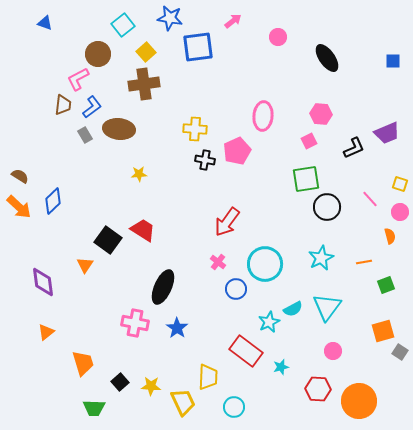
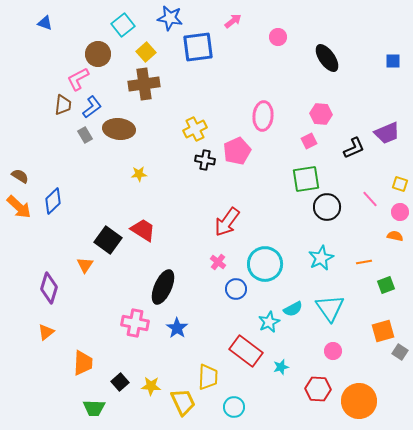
yellow cross at (195, 129): rotated 30 degrees counterclockwise
orange semicircle at (390, 236): moved 5 px right; rotated 63 degrees counterclockwise
purple diamond at (43, 282): moved 6 px right, 6 px down; rotated 24 degrees clockwise
cyan triangle at (327, 307): moved 3 px right, 1 px down; rotated 12 degrees counterclockwise
orange trapezoid at (83, 363): rotated 20 degrees clockwise
